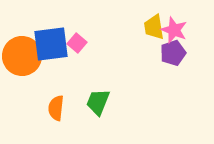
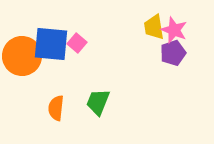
blue square: rotated 12 degrees clockwise
